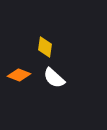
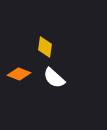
orange diamond: moved 1 px up
